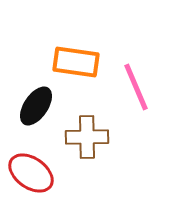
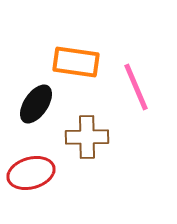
black ellipse: moved 2 px up
red ellipse: rotated 51 degrees counterclockwise
